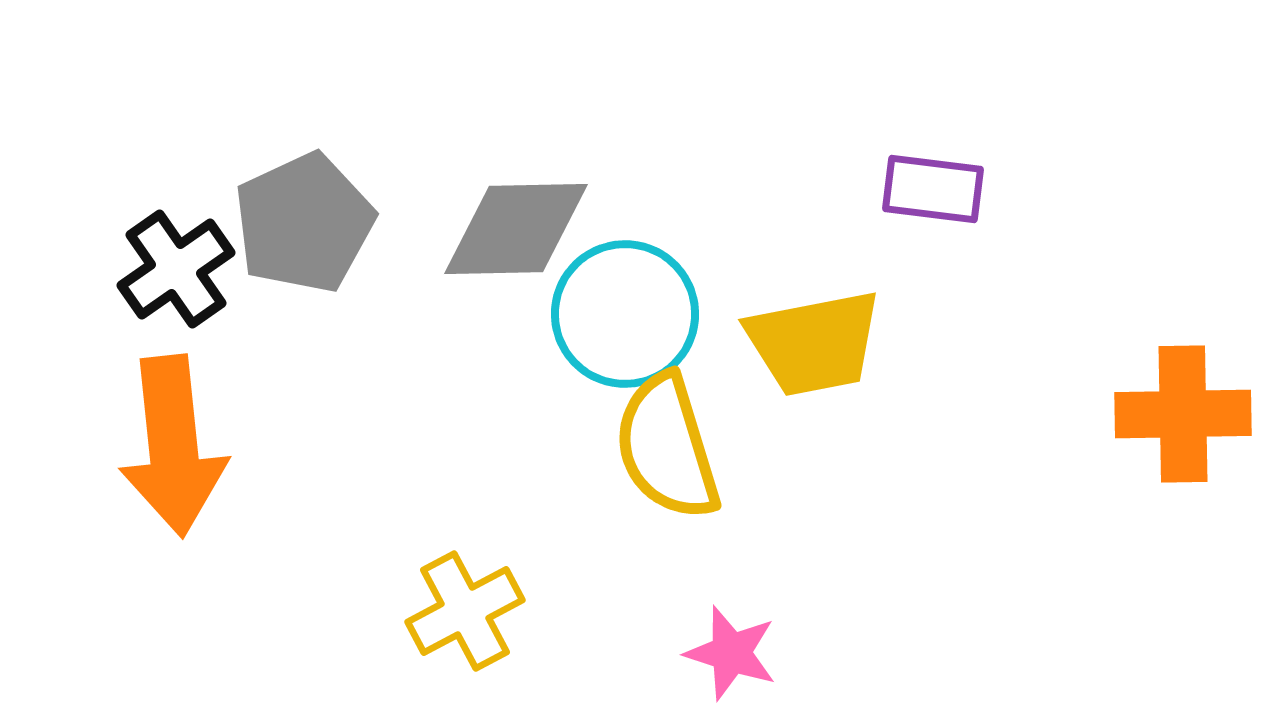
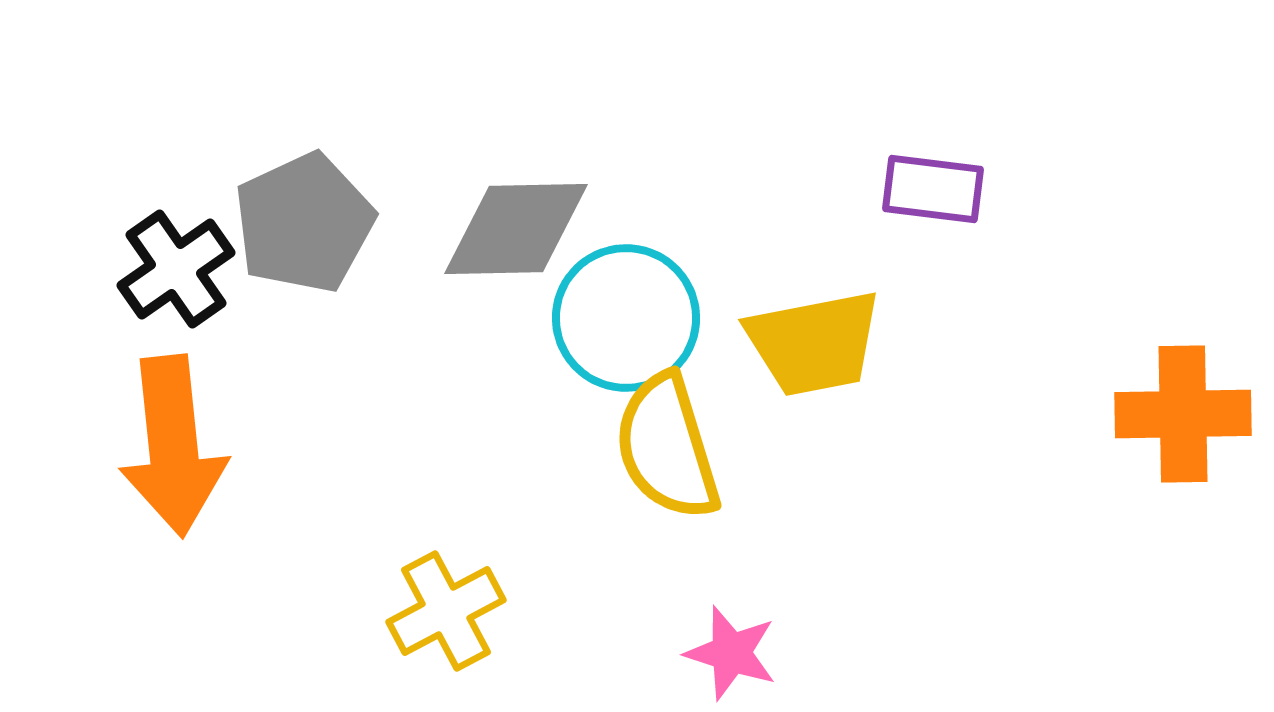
cyan circle: moved 1 px right, 4 px down
yellow cross: moved 19 px left
